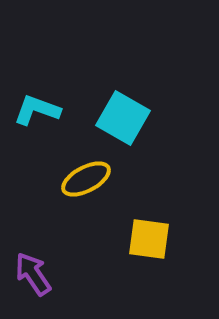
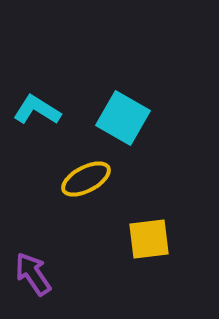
cyan L-shape: rotated 12 degrees clockwise
yellow square: rotated 15 degrees counterclockwise
